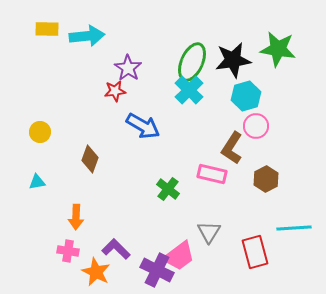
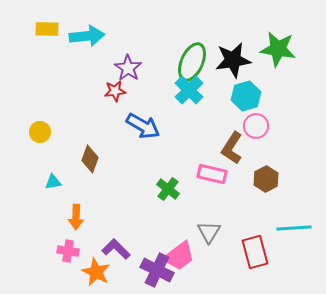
cyan triangle: moved 16 px right
